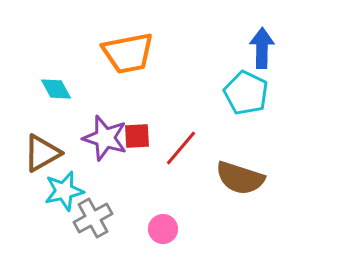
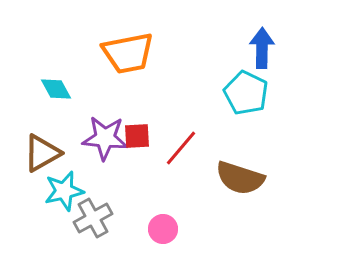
purple star: rotated 12 degrees counterclockwise
